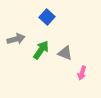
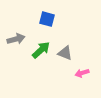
blue square: moved 2 px down; rotated 28 degrees counterclockwise
green arrow: rotated 12 degrees clockwise
pink arrow: rotated 56 degrees clockwise
